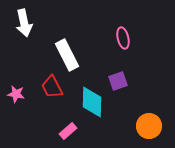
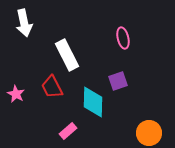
pink star: rotated 18 degrees clockwise
cyan diamond: moved 1 px right
orange circle: moved 7 px down
